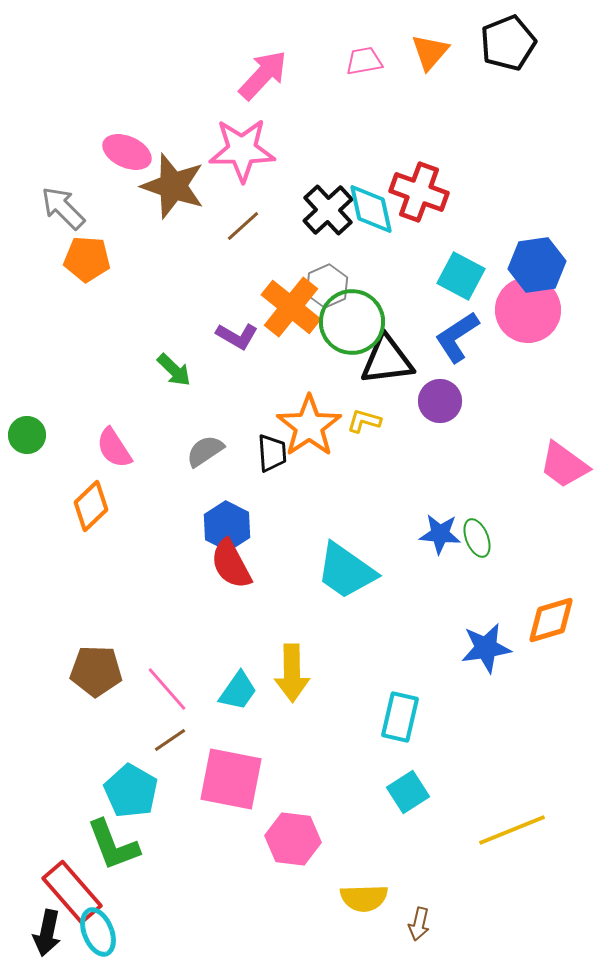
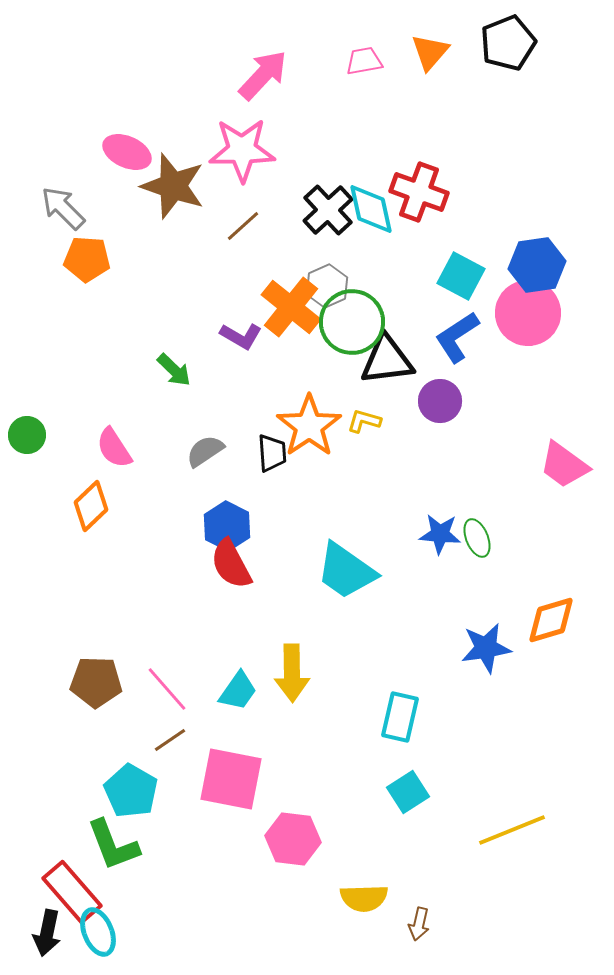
pink circle at (528, 310): moved 3 px down
purple L-shape at (237, 336): moved 4 px right
brown pentagon at (96, 671): moved 11 px down
